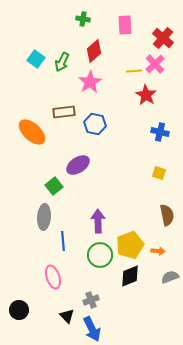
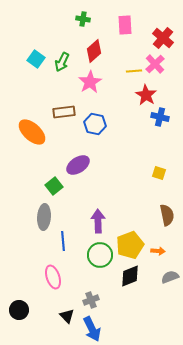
blue cross: moved 15 px up
